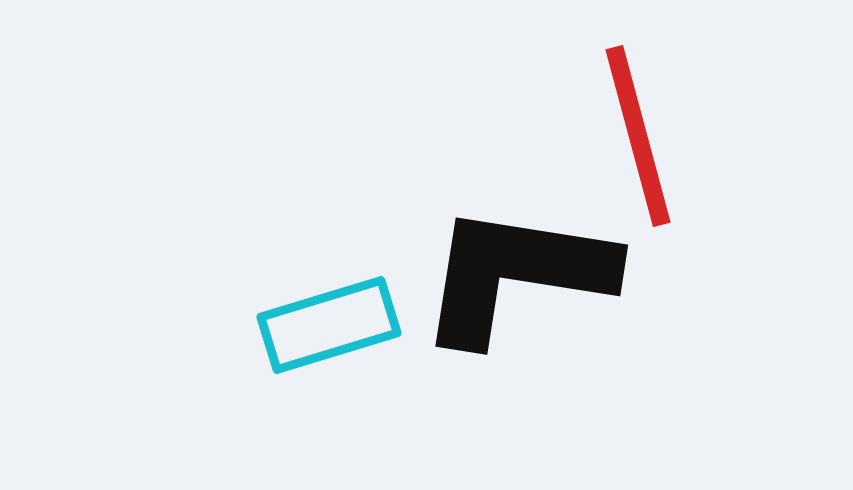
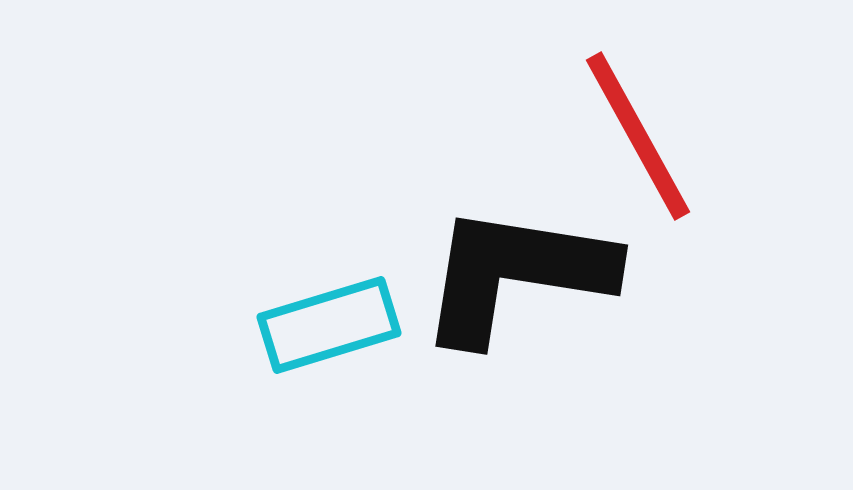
red line: rotated 14 degrees counterclockwise
